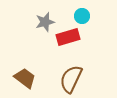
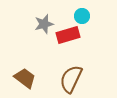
gray star: moved 1 px left, 2 px down
red rectangle: moved 2 px up
